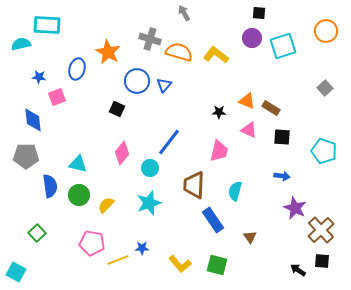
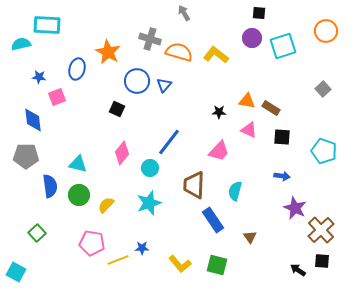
gray square at (325, 88): moved 2 px left, 1 px down
orange triangle at (247, 101): rotated 12 degrees counterclockwise
pink trapezoid at (219, 151): rotated 30 degrees clockwise
